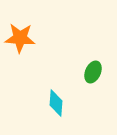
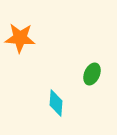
green ellipse: moved 1 px left, 2 px down
